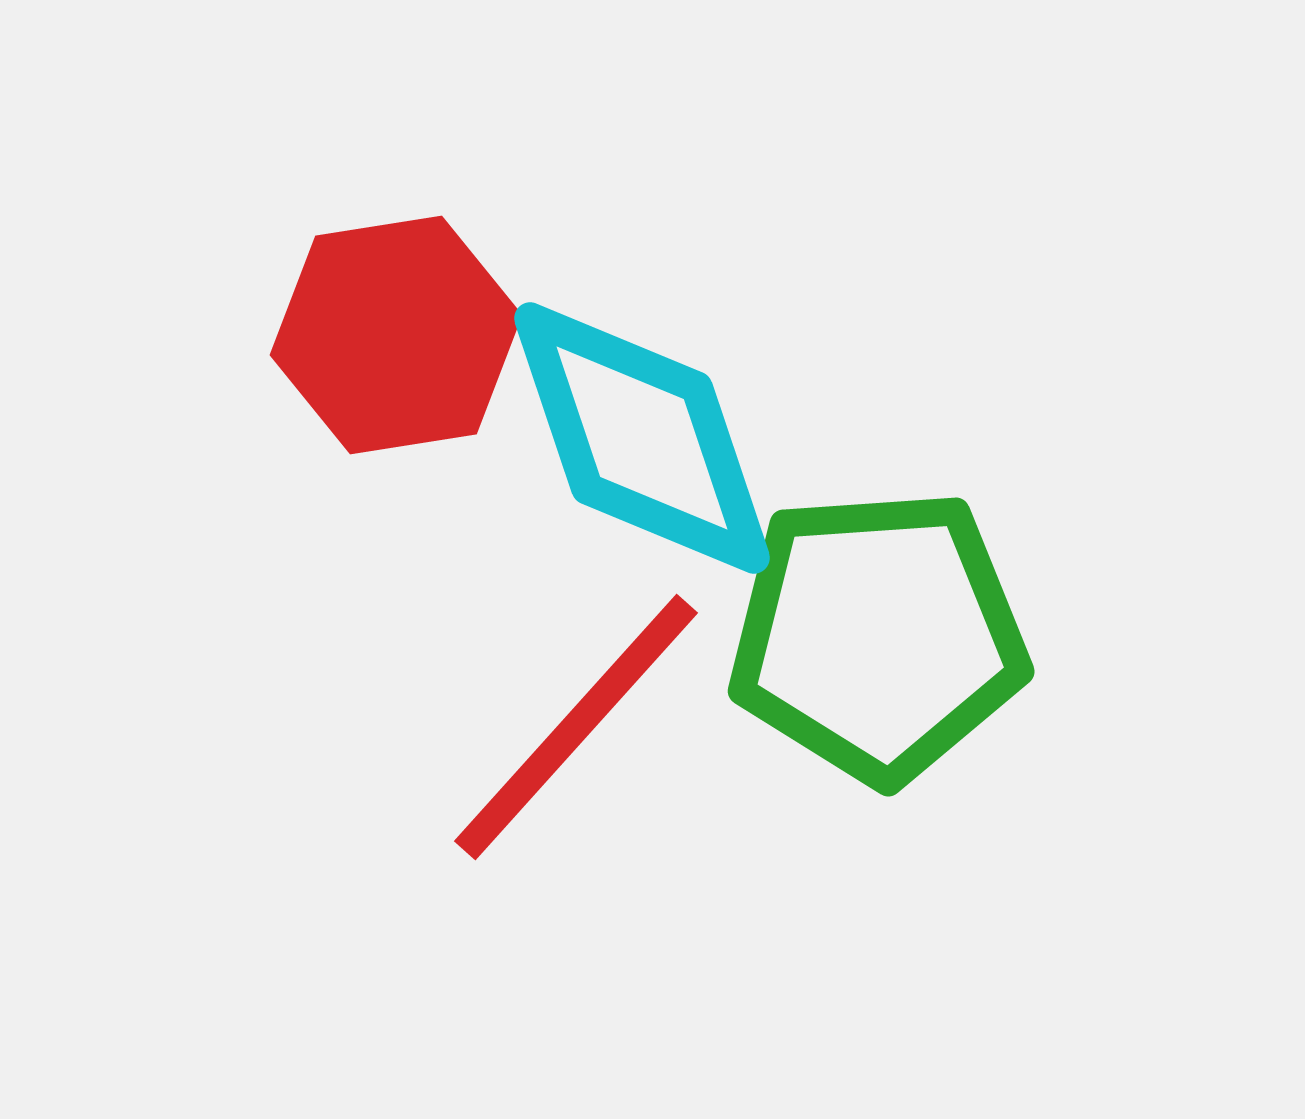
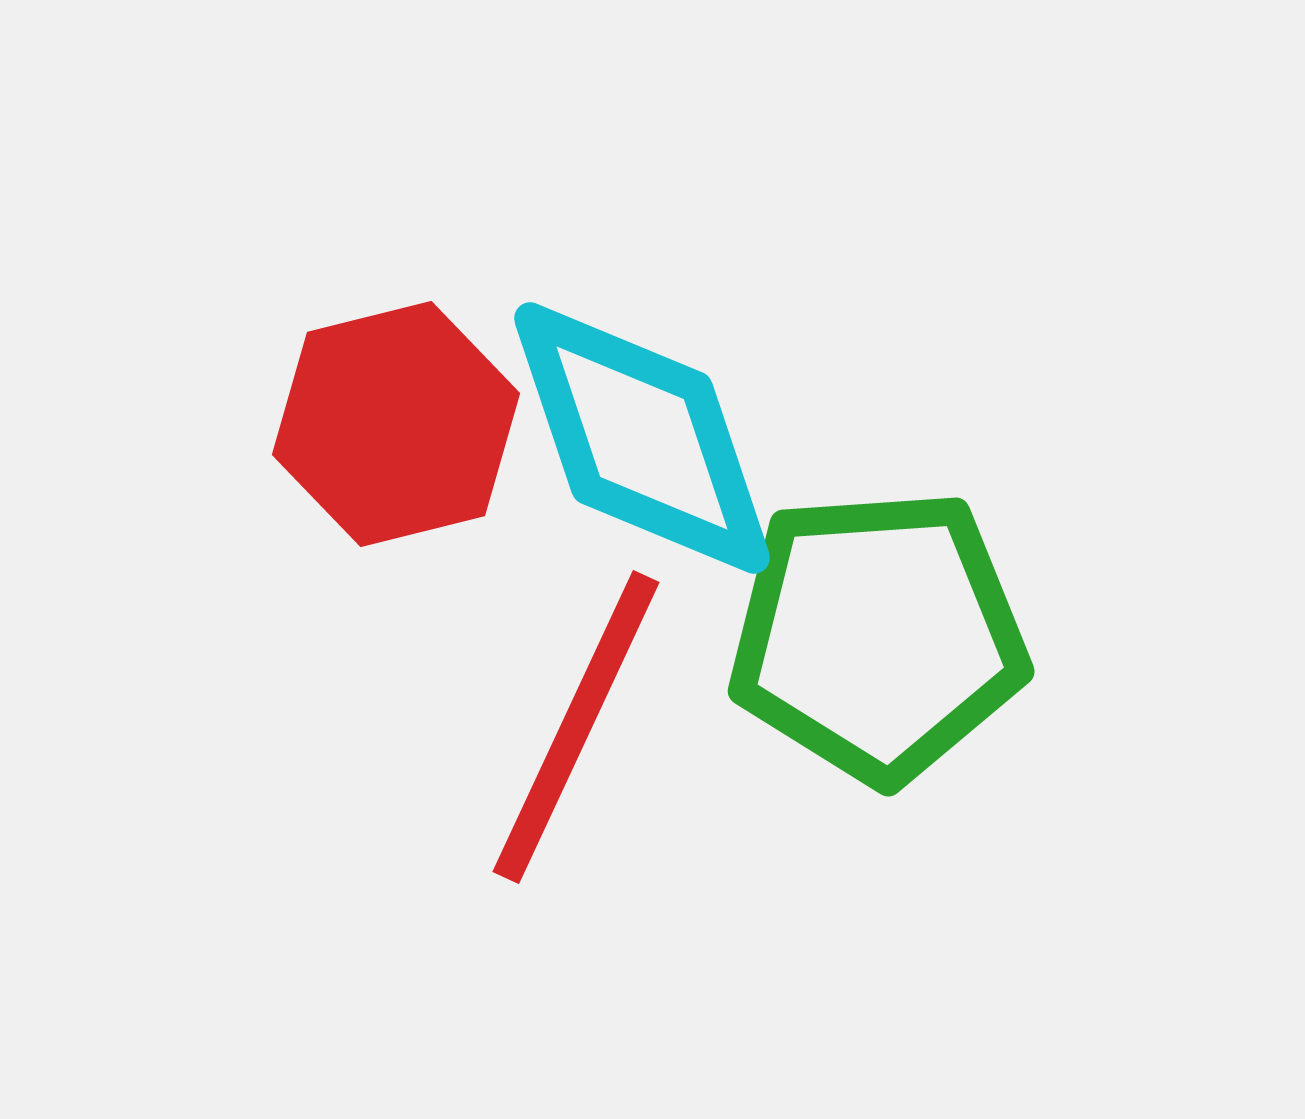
red hexagon: moved 89 px down; rotated 5 degrees counterclockwise
red line: rotated 17 degrees counterclockwise
